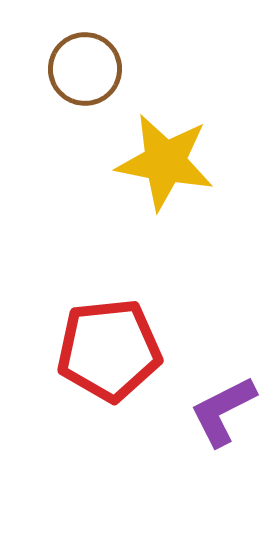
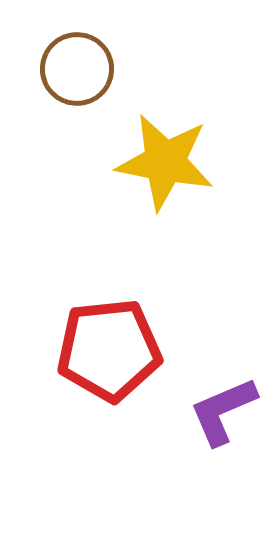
brown circle: moved 8 px left
purple L-shape: rotated 4 degrees clockwise
